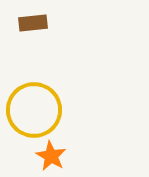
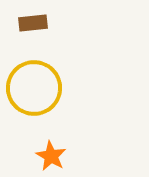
yellow circle: moved 22 px up
